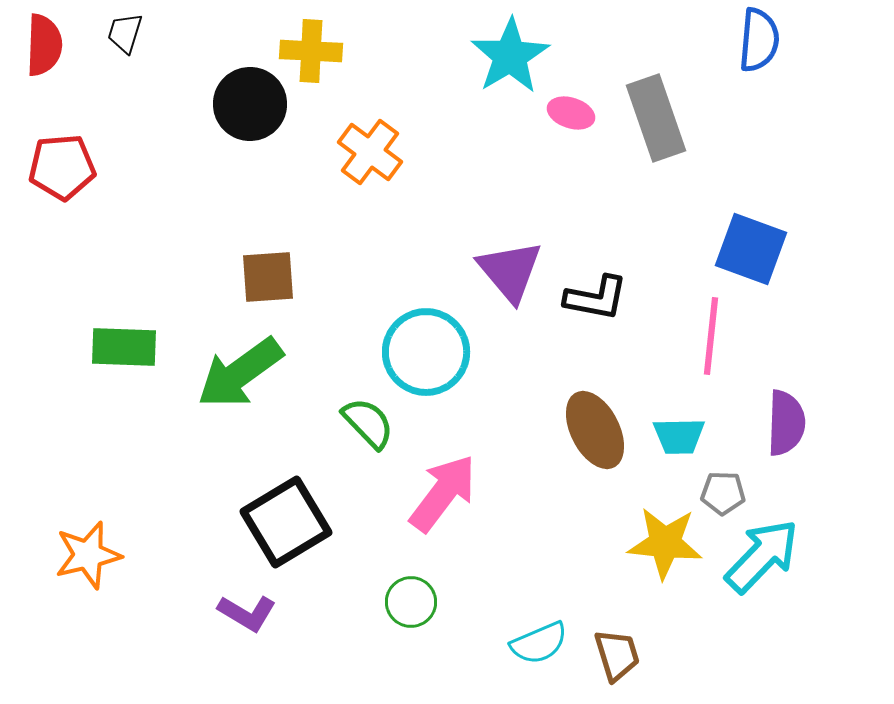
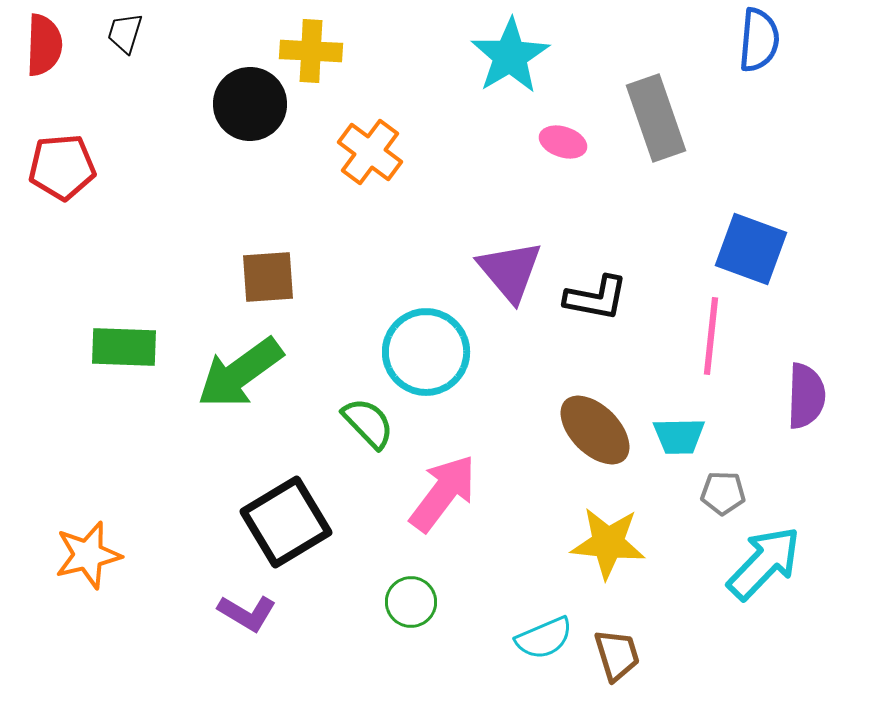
pink ellipse: moved 8 px left, 29 px down
purple semicircle: moved 20 px right, 27 px up
brown ellipse: rotated 18 degrees counterclockwise
yellow star: moved 57 px left
cyan arrow: moved 2 px right, 7 px down
cyan semicircle: moved 5 px right, 5 px up
